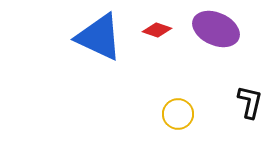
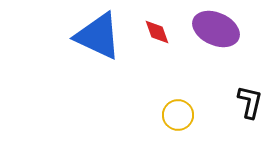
red diamond: moved 2 px down; rotated 52 degrees clockwise
blue triangle: moved 1 px left, 1 px up
yellow circle: moved 1 px down
